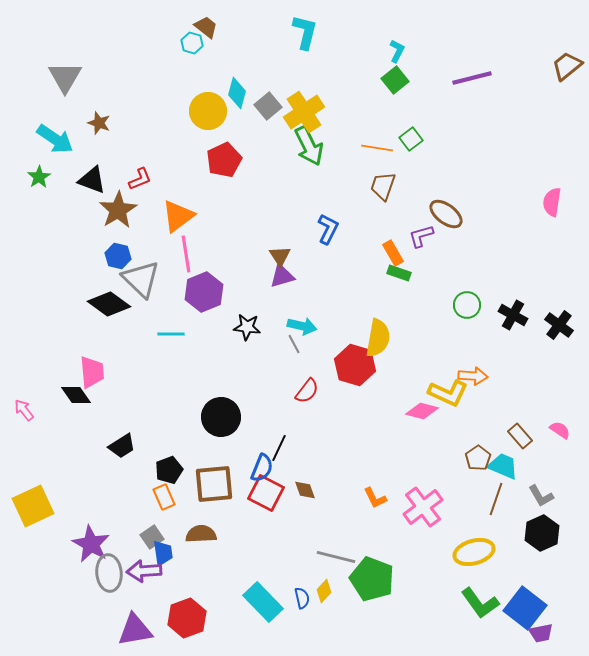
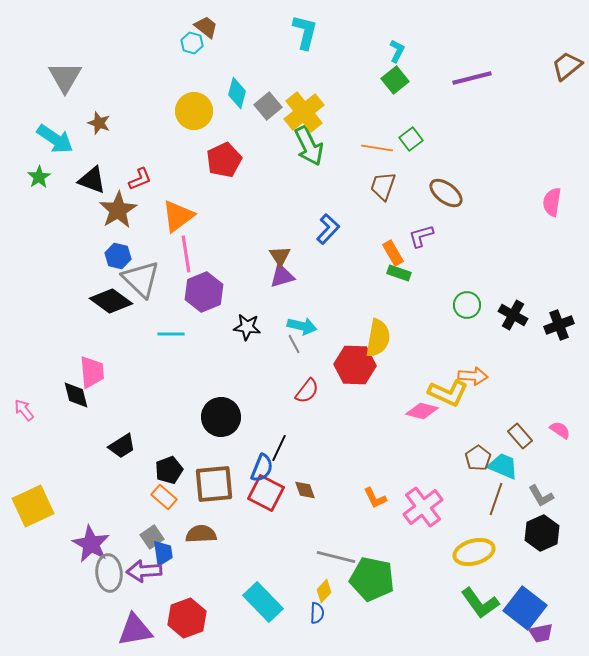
yellow circle at (208, 111): moved 14 px left
yellow cross at (304, 112): rotated 6 degrees counterclockwise
brown ellipse at (446, 214): moved 21 px up
blue L-shape at (328, 229): rotated 16 degrees clockwise
black diamond at (109, 304): moved 2 px right, 3 px up
black cross at (559, 325): rotated 32 degrees clockwise
red hexagon at (355, 365): rotated 15 degrees counterclockwise
black diamond at (76, 395): rotated 20 degrees clockwise
orange rectangle at (164, 497): rotated 25 degrees counterclockwise
green pentagon at (372, 579): rotated 9 degrees counterclockwise
blue semicircle at (302, 598): moved 15 px right, 15 px down; rotated 15 degrees clockwise
